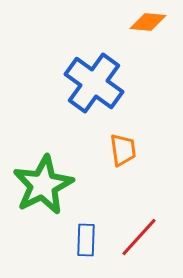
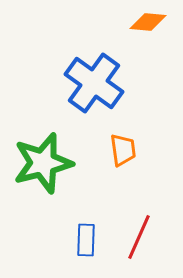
green star: moved 22 px up; rotated 12 degrees clockwise
red line: rotated 18 degrees counterclockwise
